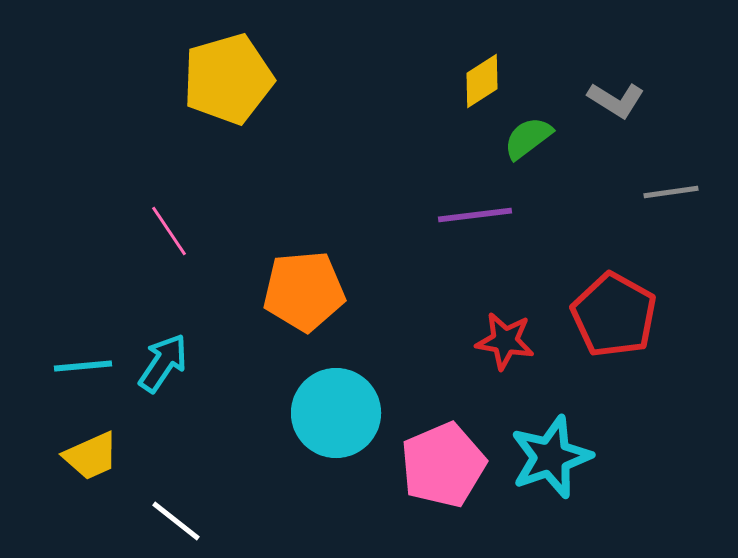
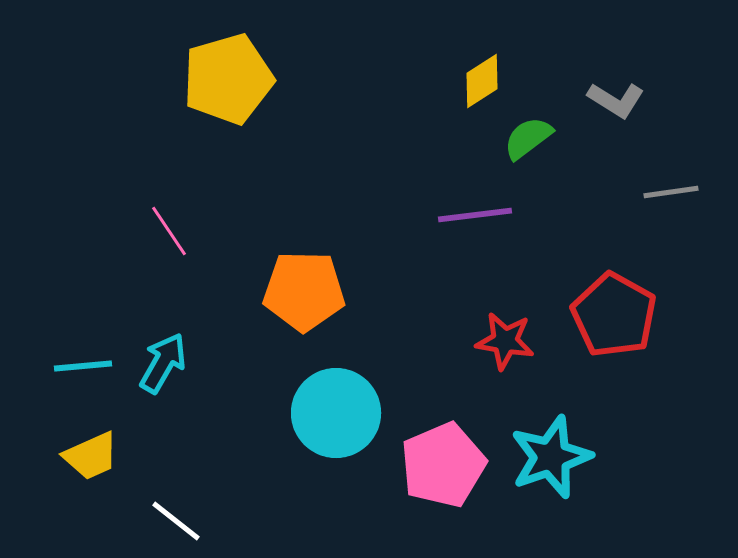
orange pentagon: rotated 6 degrees clockwise
cyan arrow: rotated 4 degrees counterclockwise
